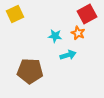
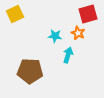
red square: moved 1 px right; rotated 12 degrees clockwise
cyan arrow: rotated 56 degrees counterclockwise
